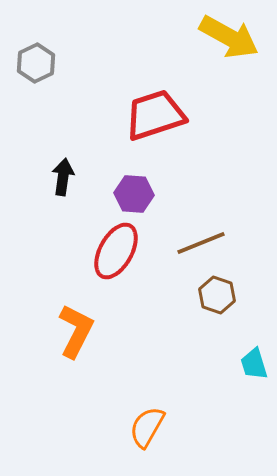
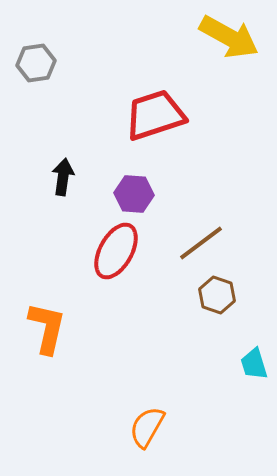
gray hexagon: rotated 18 degrees clockwise
brown line: rotated 15 degrees counterclockwise
orange L-shape: moved 29 px left, 3 px up; rotated 14 degrees counterclockwise
